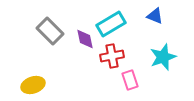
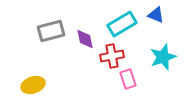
blue triangle: moved 1 px right, 1 px up
cyan rectangle: moved 11 px right
gray rectangle: moved 1 px right; rotated 60 degrees counterclockwise
pink rectangle: moved 2 px left, 1 px up
